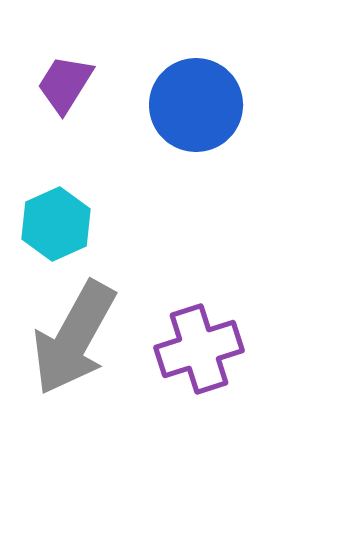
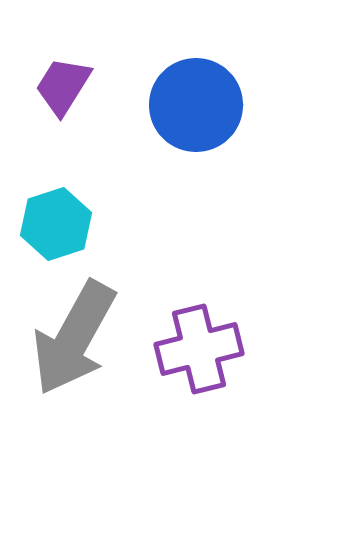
purple trapezoid: moved 2 px left, 2 px down
cyan hexagon: rotated 6 degrees clockwise
purple cross: rotated 4 degrees clockwise
